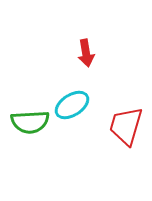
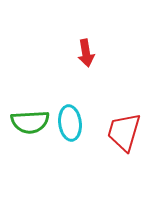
cyan ellipse: moved 2 px left, 18 px down; rotated 64 degrees counterclockwise
red trapezoid: moved 2 px left, 6 px down
